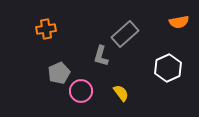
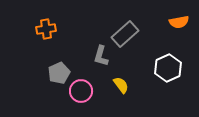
yellow semicircle: moved 8 px up
